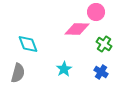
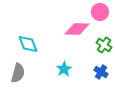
pink circle: moved 4 px right
green cross: moved 1 px down
